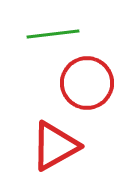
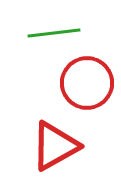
green line: moved 1 px right, 1 px up
